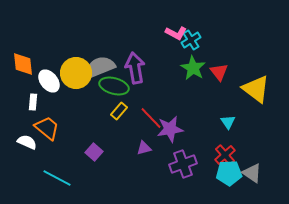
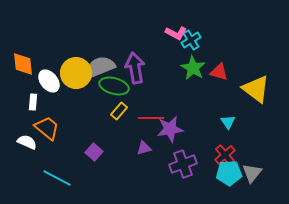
red triangle: rotated 36 degrees counterclockwise
red line: rotated 45 degrees counterclockwise
gray triangle: rotated 35 degrees clockwise
